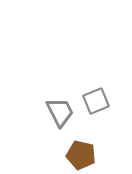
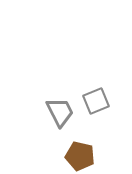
brown pentagon: moved 1 px left, 1 px down
